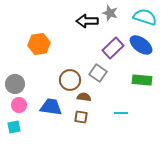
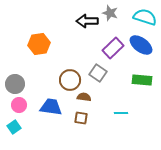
brown square: moved 1 px down
cyan square: rotated 24 degrees counterclockwise
